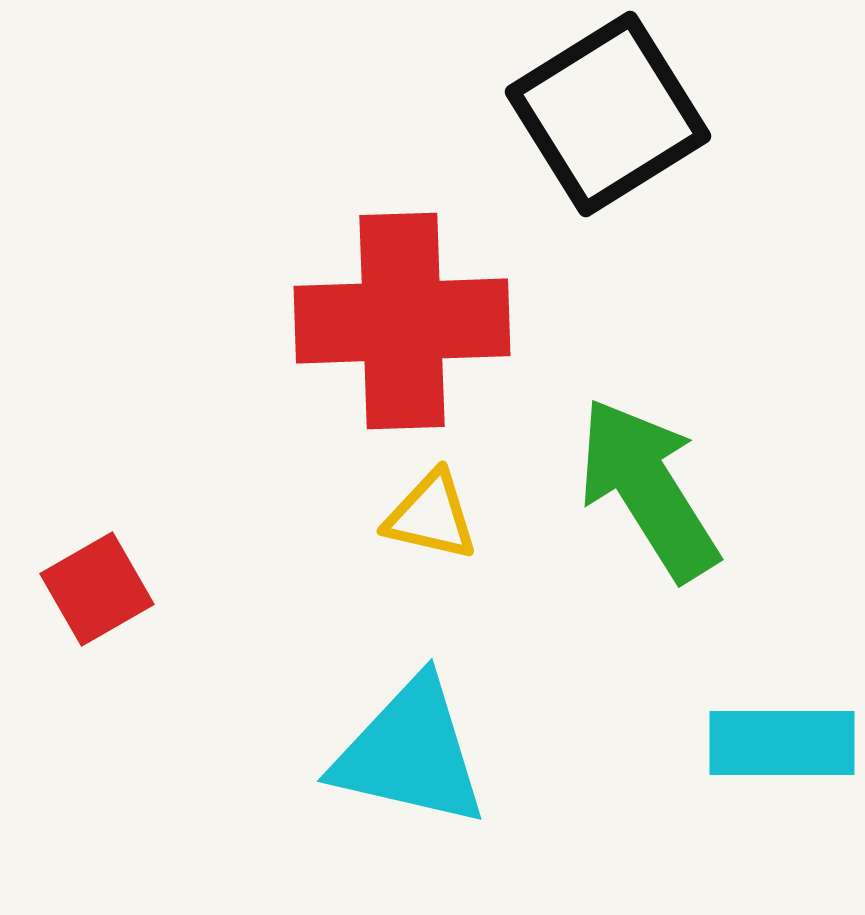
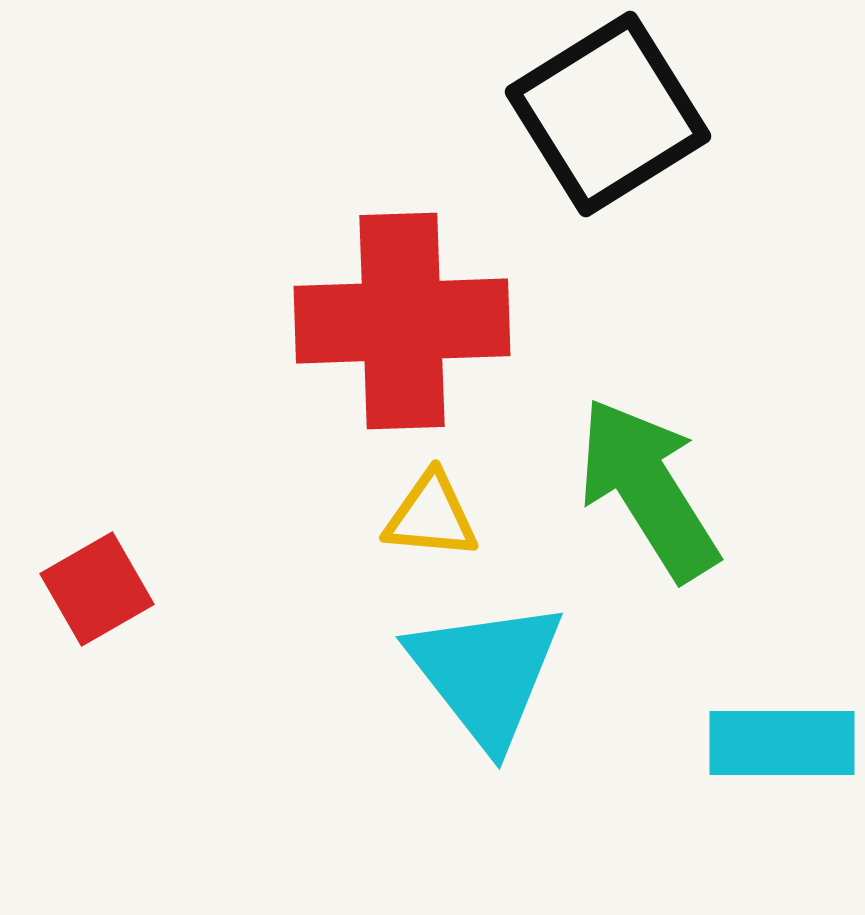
yellow triangle: rotated 8 degrees counterclockwise
cyan triangle: moved 76 px right, 80 px up; rotated 39 degrees clockwise
